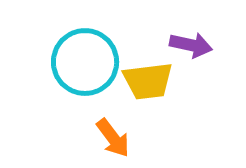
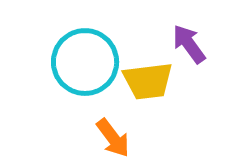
purple arrow: moved 2 px left, 1 px up; rotated 138 degrees counterclockwise
